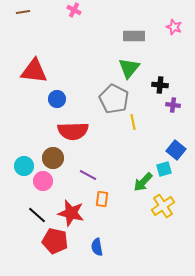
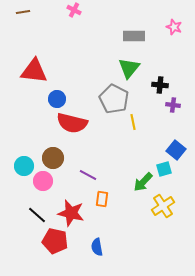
red semicircle: moved 1 px left, 8 px up; rotated 16 degrees clockwise
